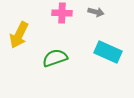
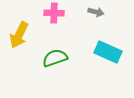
pink cross: moved 8 px left
